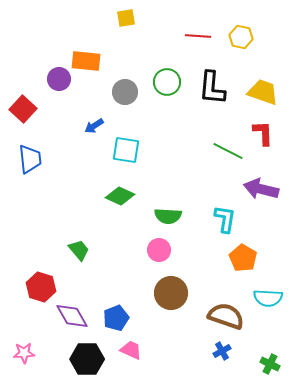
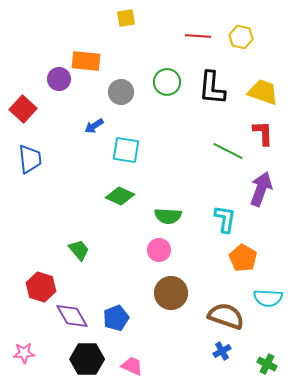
gray circle: moved 4 px left
purple arrow: rotated 96 degrees clockwise
pink trapezoid: moved 1 px right, 16 px down
green cross: moved 3 px left
